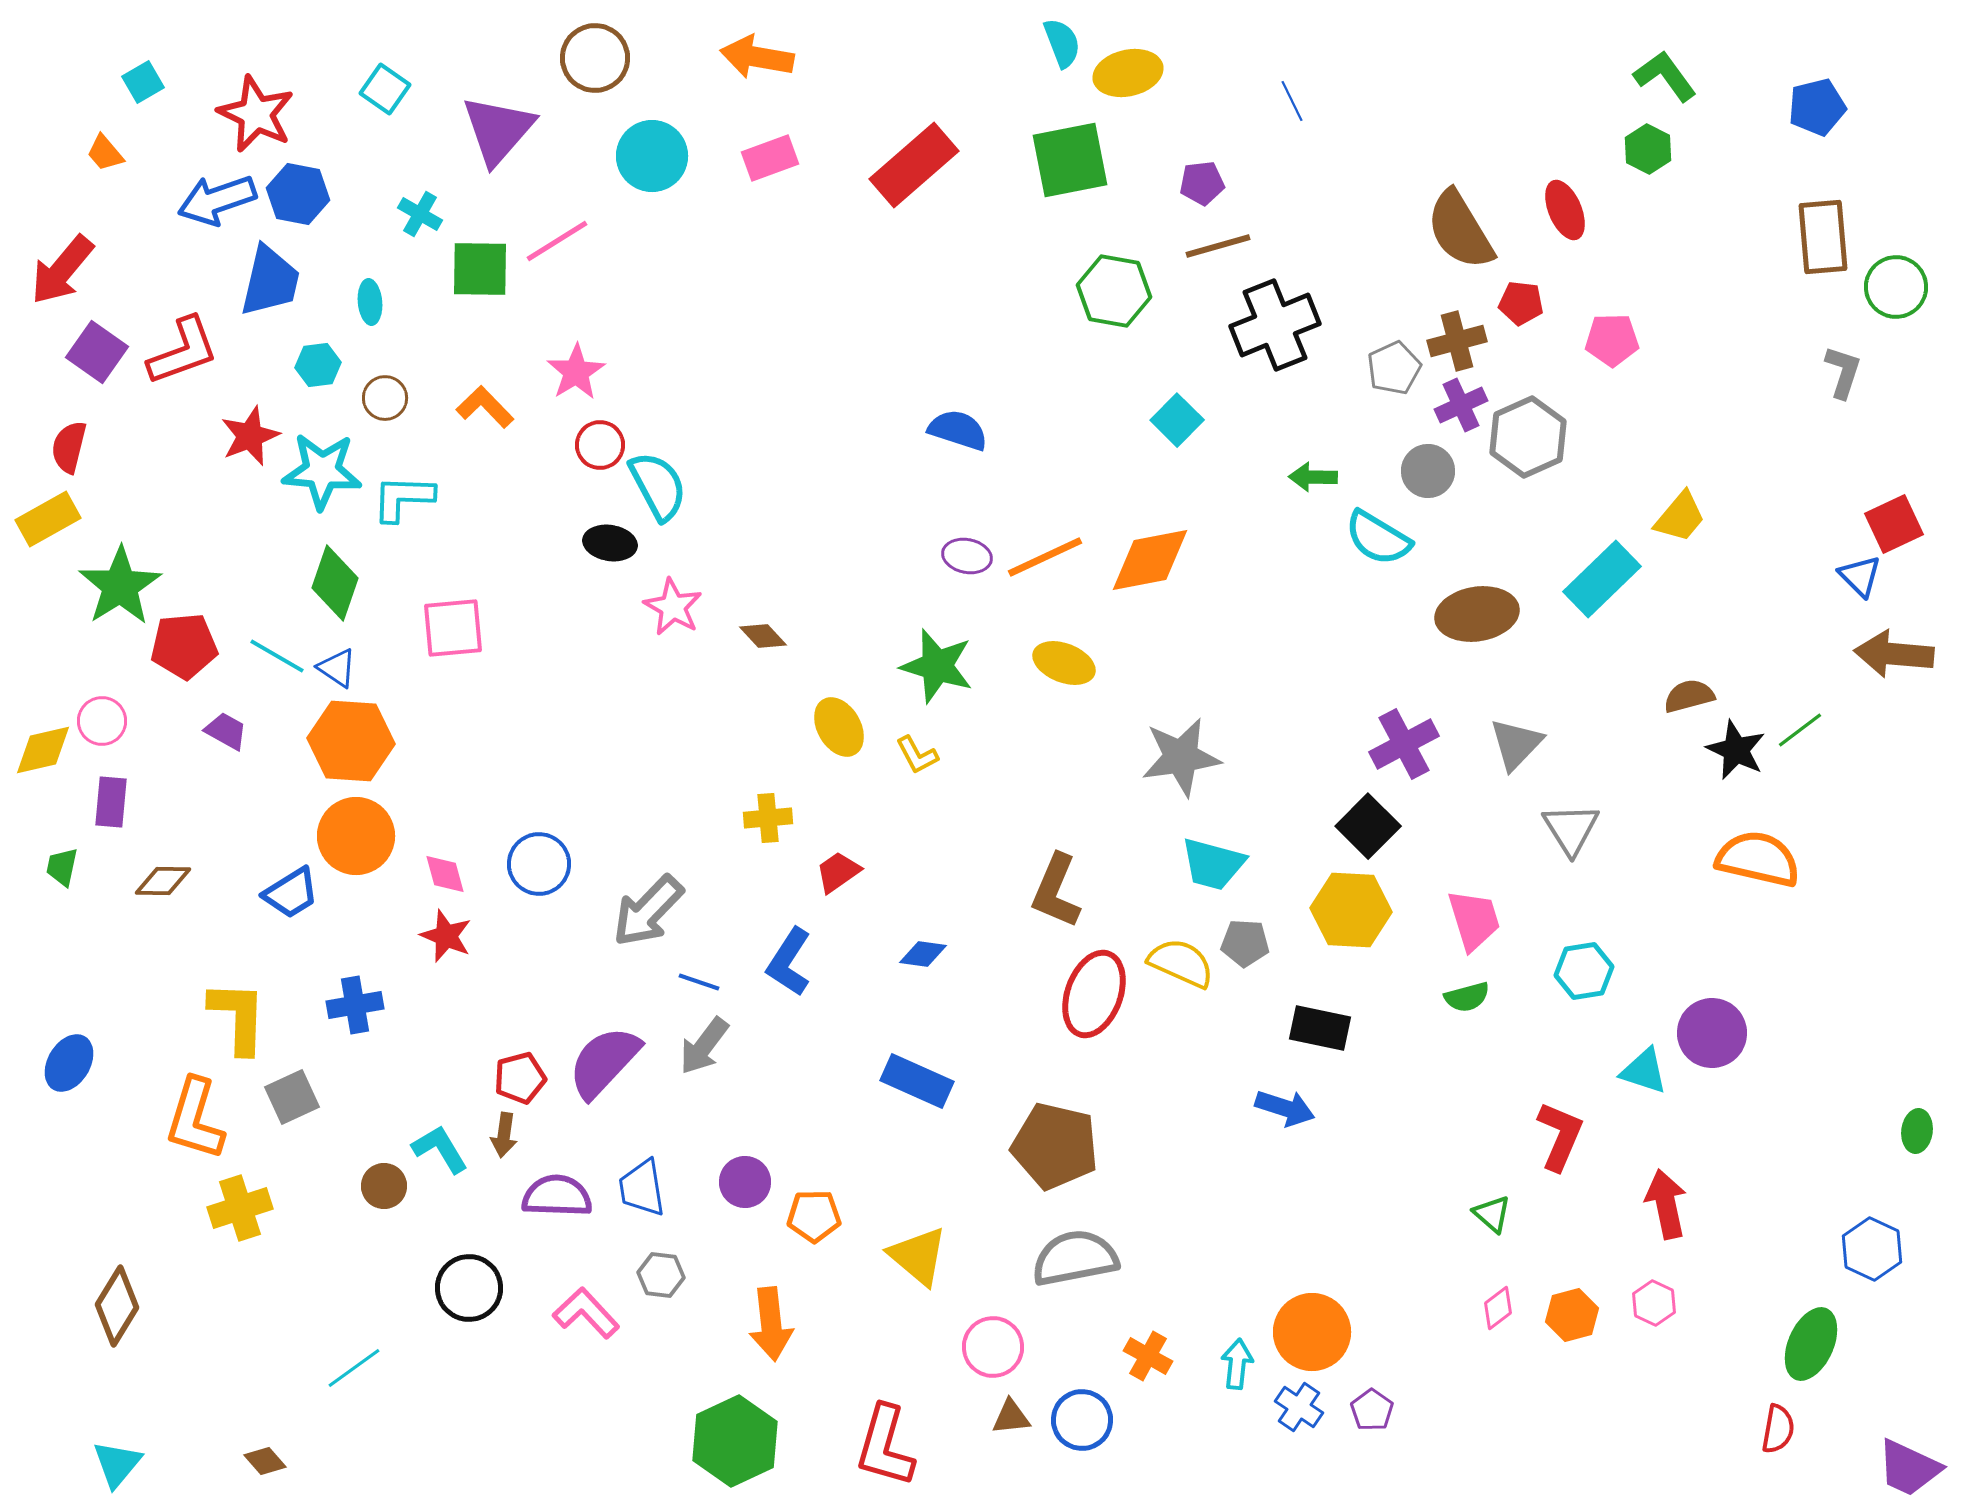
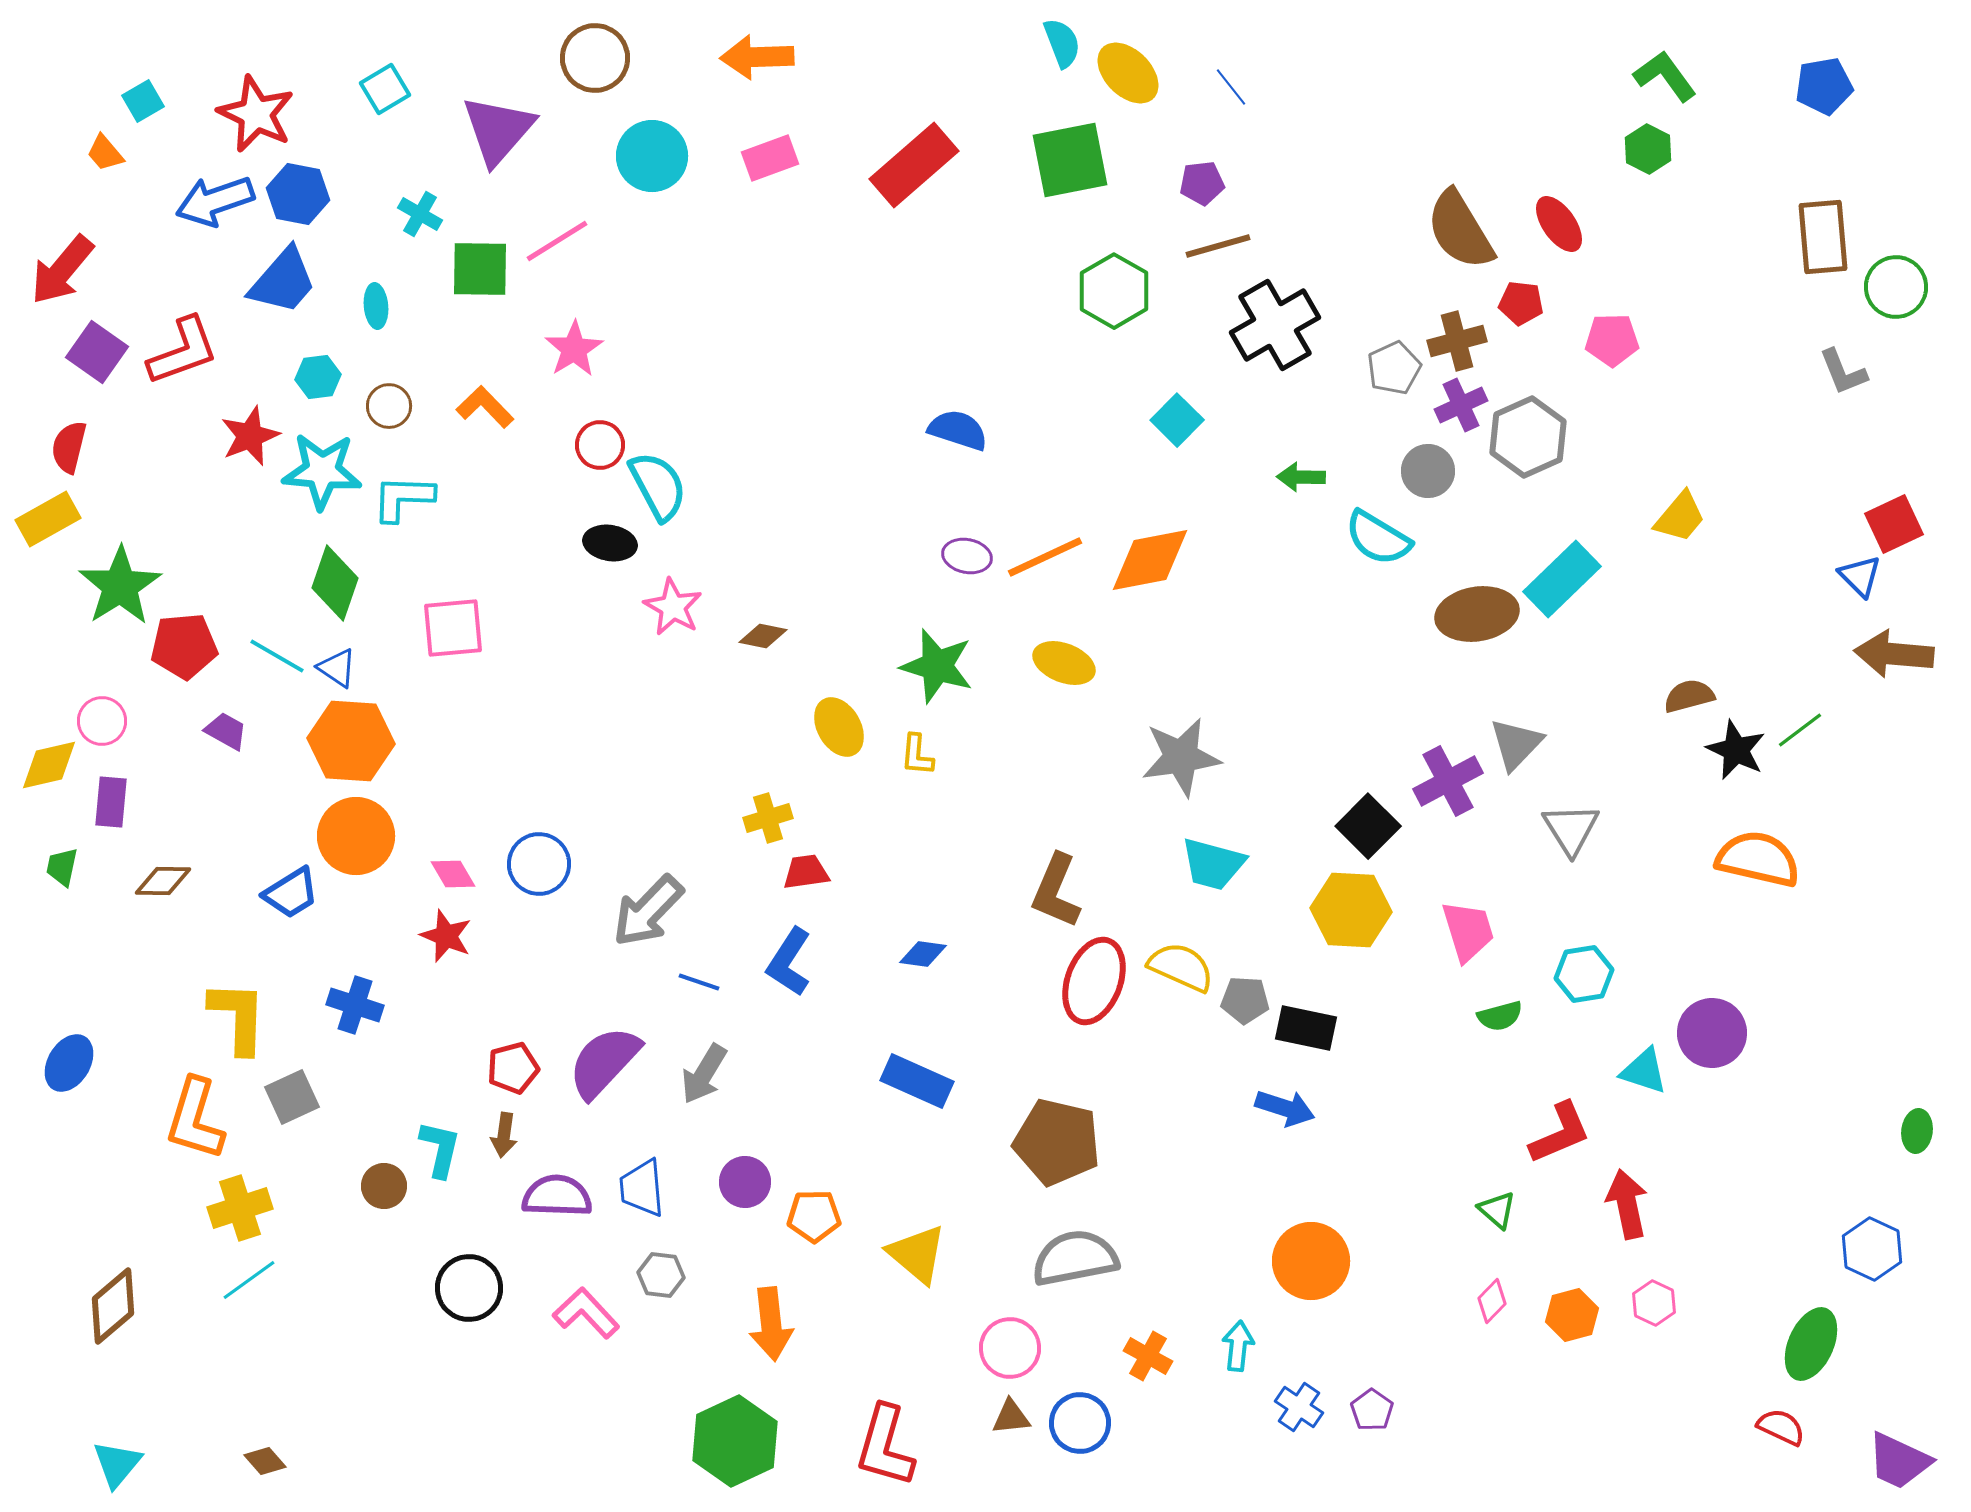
orange arrow at (757, 57): rotated 12 degrees counterclockwise
yellow ellipse at (1128, 73): rotated 58 degrees clockwise
cyan square at (143, 82): moved 19 px down
cyan square at (385, 89): rotated 24 degrees clockwise
blue line at (1292, 101): moved 61 px left, 14 px up; rotated 12 degrees counterclockwise
blue pentagon at (1817, 107): moved 7 px right, 21 px up; rotated 4 degrees clockwise
blue arrow at (217, 200): moved 2 px left, 1 px down
red ellipse at (1565, 210): moved 6 px left, 14 px down; rotated 12 degrees counterclockwise
blue trapezoid at (270, 281): moved 13 px right; rotated 28 degrees clockwise
green hexagon at (1114, 291): rotated 20 degrees clockwise
cyan ellipse at (370, 302): moved 6 px right, 4 px down
black cross at (1275, 325): rotated 8 degrees counterclockwise
cyan hexagon at (318, 365): moved 12 px down
pink star at (576, 372): moved 2 px left, 23 px up
gray L-shape at (1843, 372): rotated 140 degrees clockwise
brown circle at (385, 398): moved 4 px right, 8 px down
green arrow at (1313, 477): moved 12 px left
cyan rectangle at (1602, 579): moved 40 px left
brown diamond at (763, 636): rotated 36 degrees counterclockwise
purple cross at (1404, 744): moved 44 px right, 37 px down
yellow diamond at (43, 750): moved 6 px right, 15 px down
yellow L-shape at (917, 755): rotated 33 degrees clockwise
yellow cross at (768, 818): rotated 12 degrees counterclockwise
red trapezoid at (838, 872): moved 32 px left; rotated 27 degrees clockwise
pink diamond at (445, 874): moved 8 px right; rotated 15 degrees counterclockwise
pink trapezoid at (1474, 920): moved 6 px left, 11 px down
gray pentagon at (1245, 943): moved 57 px down
yellow semicircle at (1181, 963): moved 4 px down
cyan hexagon at (1584, 971): moved 3 px down
red ellipse at (1094, 994): moved 13 px up
green semicircle at (1467, 997): moved 33 px right, 19 px down
blue cross at (355, 1005): rotated 28 degrees clockwise
black rectangle at (1320, 1028): moved 14 px left
gray arrow at (704, 1046): moved 28 px down; rotated 6 degrees counterclockwise
red pentagon at (520, 1078): moved 7 px left, 10 px up
red L-shape at (1560, 1136): moved 3 px up; rotated 44 degrees clockwise
brown pentagon at (1055, 1146): moved 2 px right, 4 px up
cyan L-shape at (440, 1149): rotated 44 degrees clockwise
blue trapezoid at (642, 1188): rotated 4 degrees clockwise
red arrow at (1666, 1204): moved 39 px left
green triangle at (1492, 1214): moved 5 px right, 4 px up
yellow triangle at (918, 1256): moved 1 px left, 2 px up
brown diamond at (117, 1306): moved 4 px left; rotated 18 degrees clockwise
pink diamond at (1498, 1308): moved 6 px left, 7 px up; rotated 9 degrees counterclockwise
orange circle at (1312, 1332): moved 1 px left, 71 px up
pink circle at (993, 1347): moved 17 px right, 1 px down
cyan arrow at (1237, 1364): moved 1 px right, 18 px up
cyan line at (354, 1368): moved 105 px left, 88 px up
blue circle at (1082, 1420): moved 2 px left, 3 px down
red semicircle at (1778, 1429): moved 3 px right, 2 px up; rotated 75 degrees counterclockwise
purple trapezoid at (1909, 1468): moved 10 px left, 7 px up
